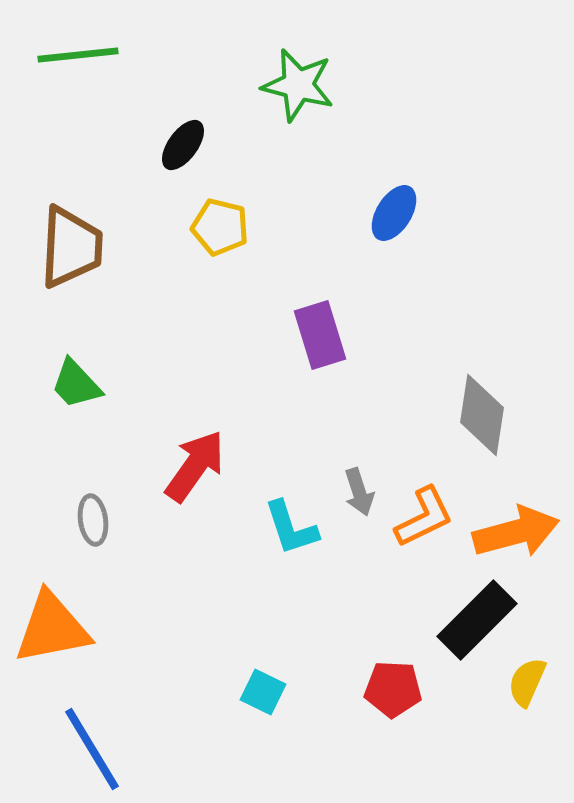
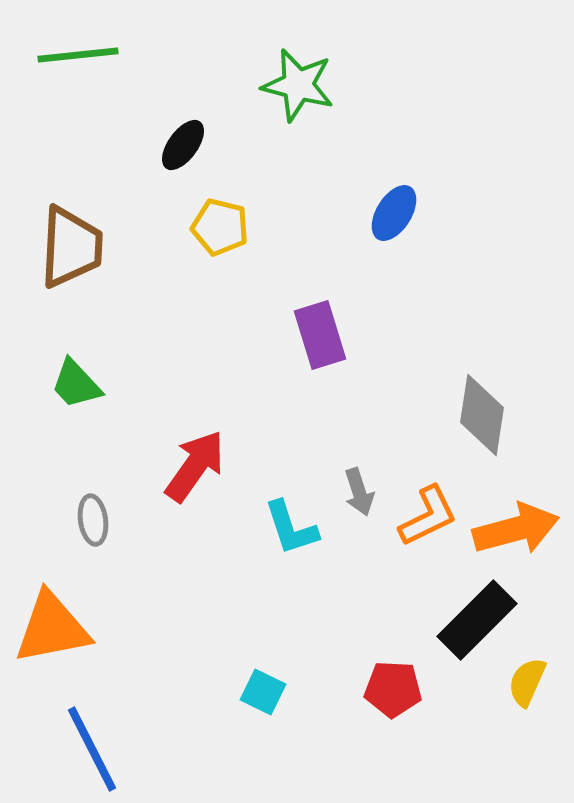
orange L-shape: moved 4 px right, 1 px up
orange arrow: moved 3 px up
blue line: rotated 4 degrees clockwise
